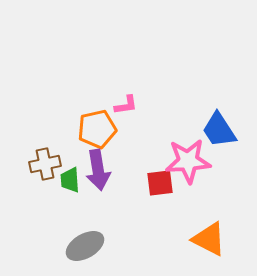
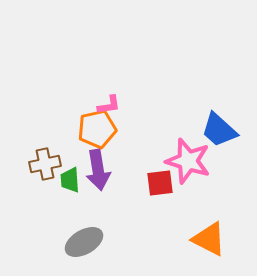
pink L-shape: moved 17 px left
blue trapezoid: rotated 15 degrees counterclockwise
pink star: rotated 21 degrees clockwise
gray ellipse: moved 1 px left, 4 px up
